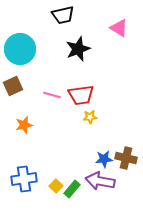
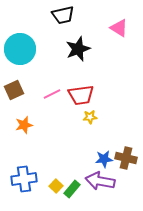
brown square: moved 1 px right, 4 px down
pink line: moved 1 px up; rotated 42 degrees counterclockwise
